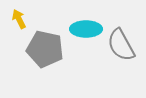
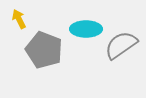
gray semicircle: rotated 84 degrees clockwise
gray pentagon: moved 1 px left, 1 px down; rotated 9 degrees clockwise
